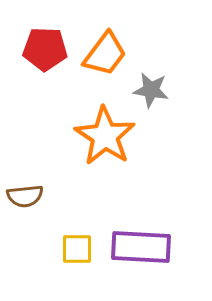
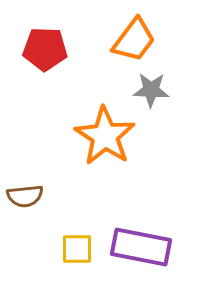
orange trapezoid: moved 29 px right, 14 px up
gray star: rotated 6 degrees counterclockwise
purple rectangle: rotated 8 degrees clockwise
